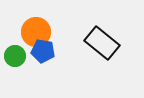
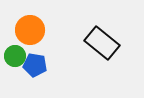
orange circle: moved 6 px left, 2 px up
blue pentagon: moved 8 px left, 14 px down
